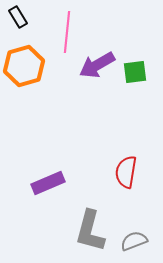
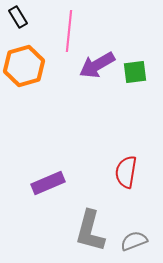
pink line: moved 2 px right, 1 px up
